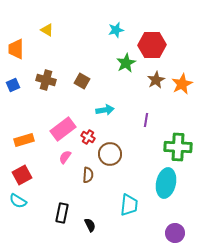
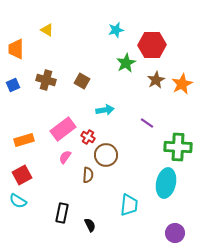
purple line: moved 1 px right, 3 px down; rotated 64 degrees counterclockwise
brown circle: moved 4 px left, 1 px down
